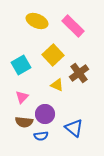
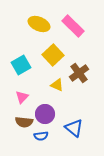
yellow ellipse: moved 2 px right, 3 px down
